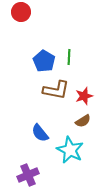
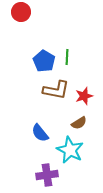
green line: moved 2 px left
brown semicircle: moved 4 px left, 2 px down
purple cross: moved 19 px right; rotated 15 degrees clockwise
